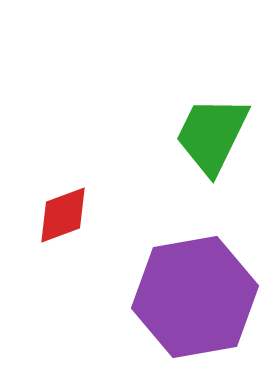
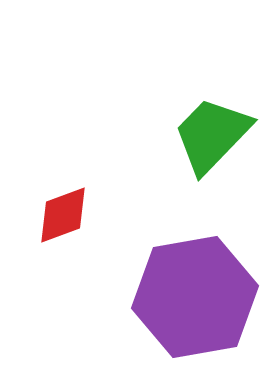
green trapezoid: rotated 18 degrees clockwise
